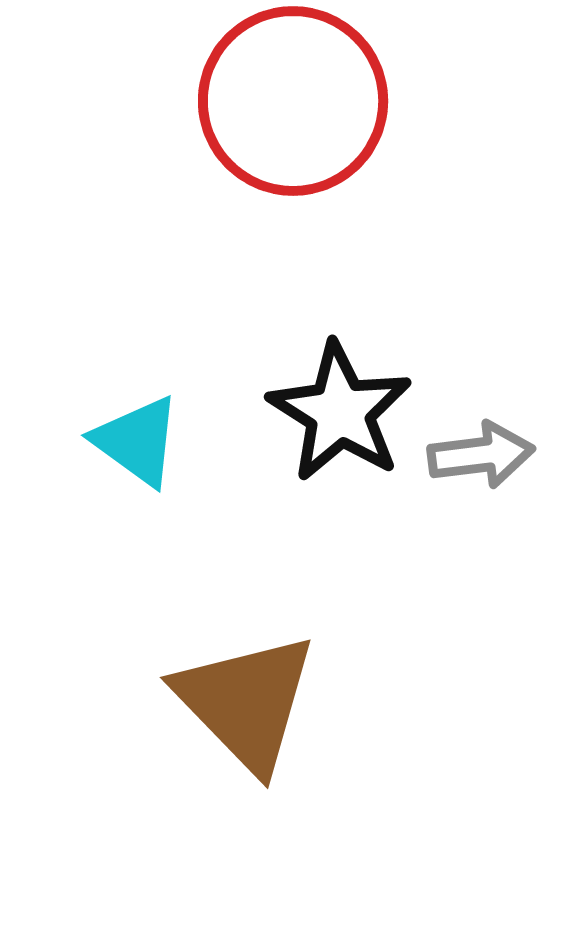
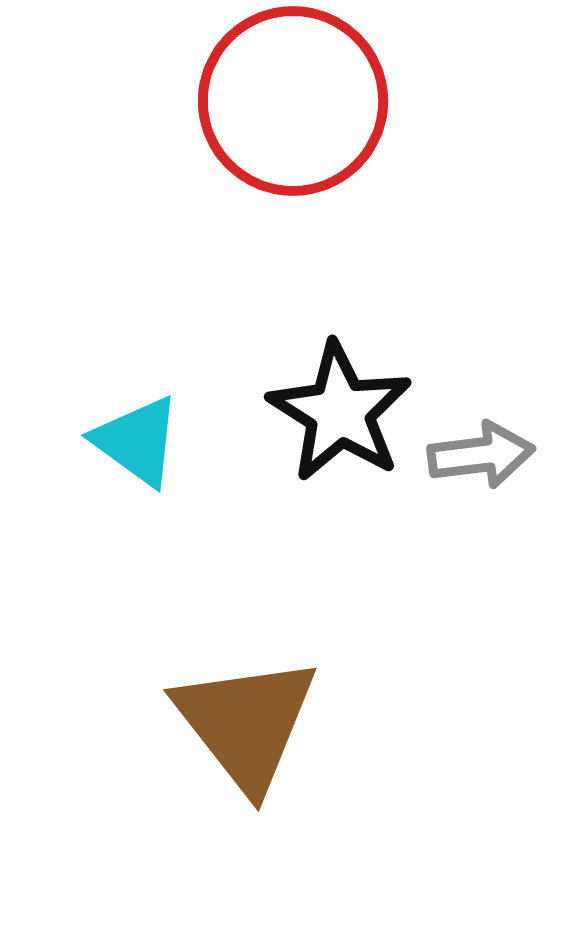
brown triangle: moved 21 px down; rotated 6 degrees clockwise
